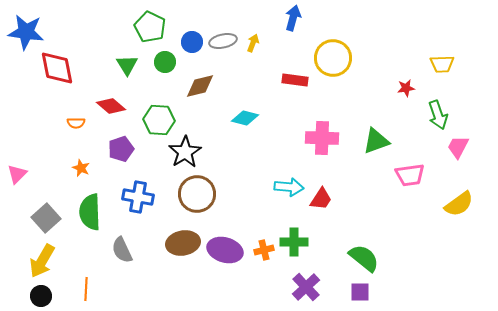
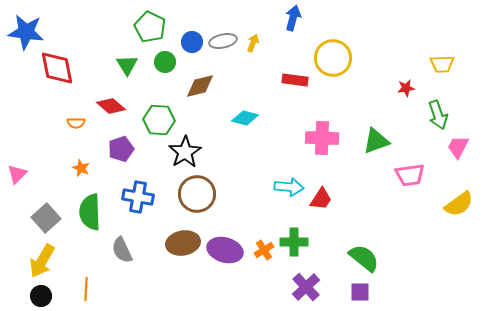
orange cross at (264, 250): rotated 18 degrees counterclockwise
